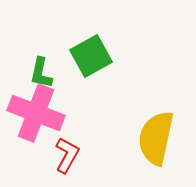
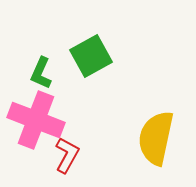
green L-shape: rotated 12 degrees clockwise
pink cross: moved 7 px down
